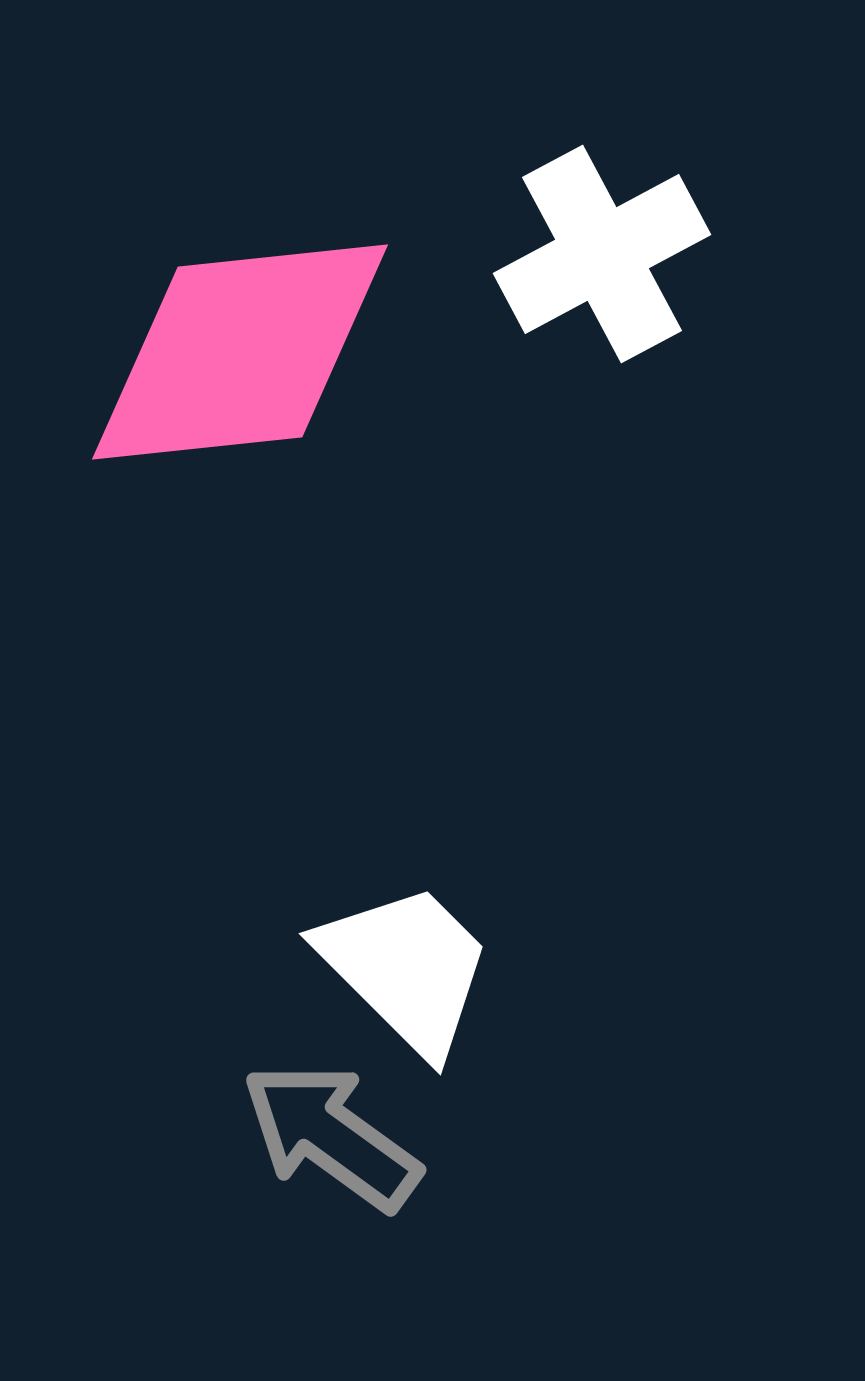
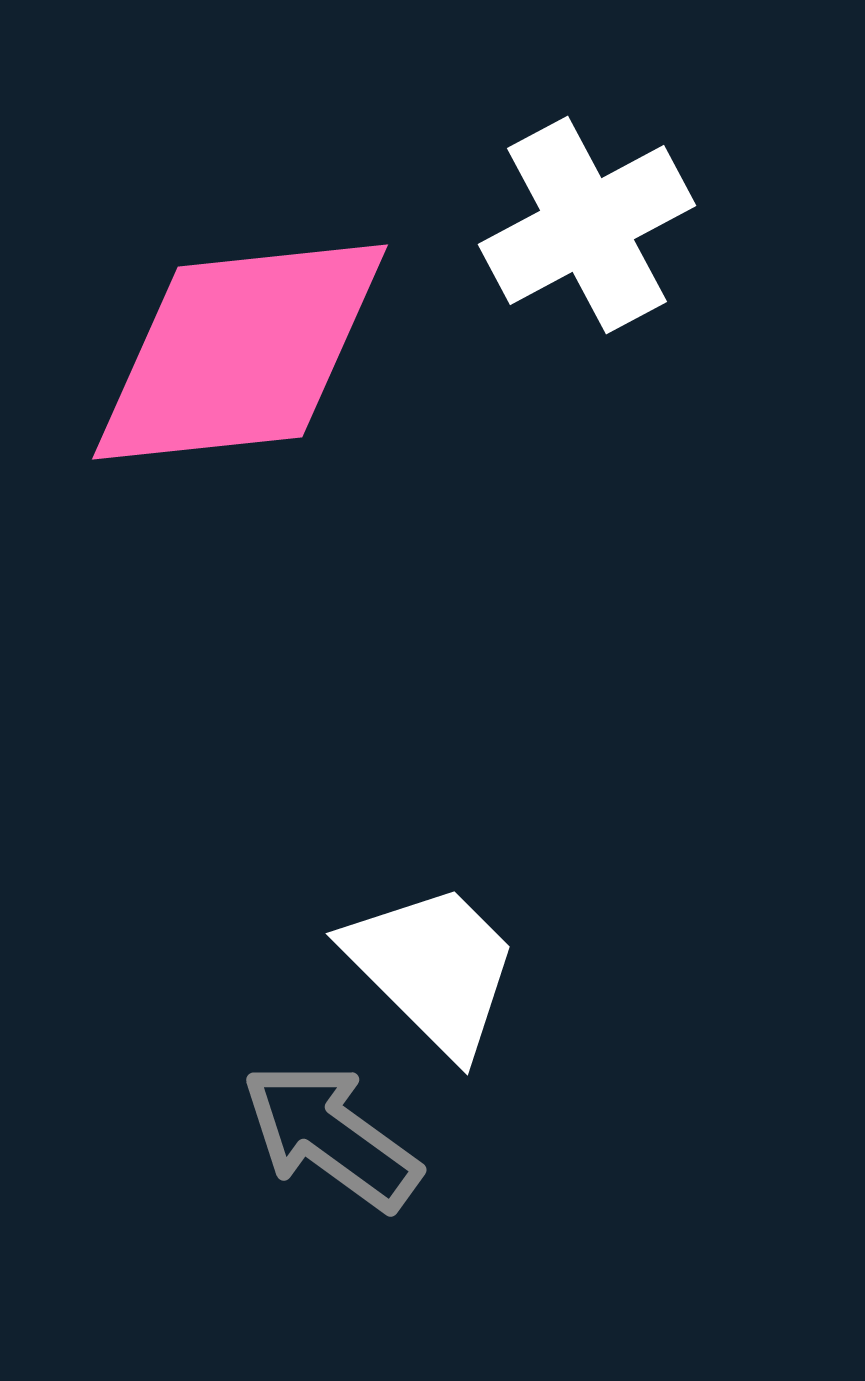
white cross: moved 15 px left, 29 px up
white trapezoid: moved 27 px right
